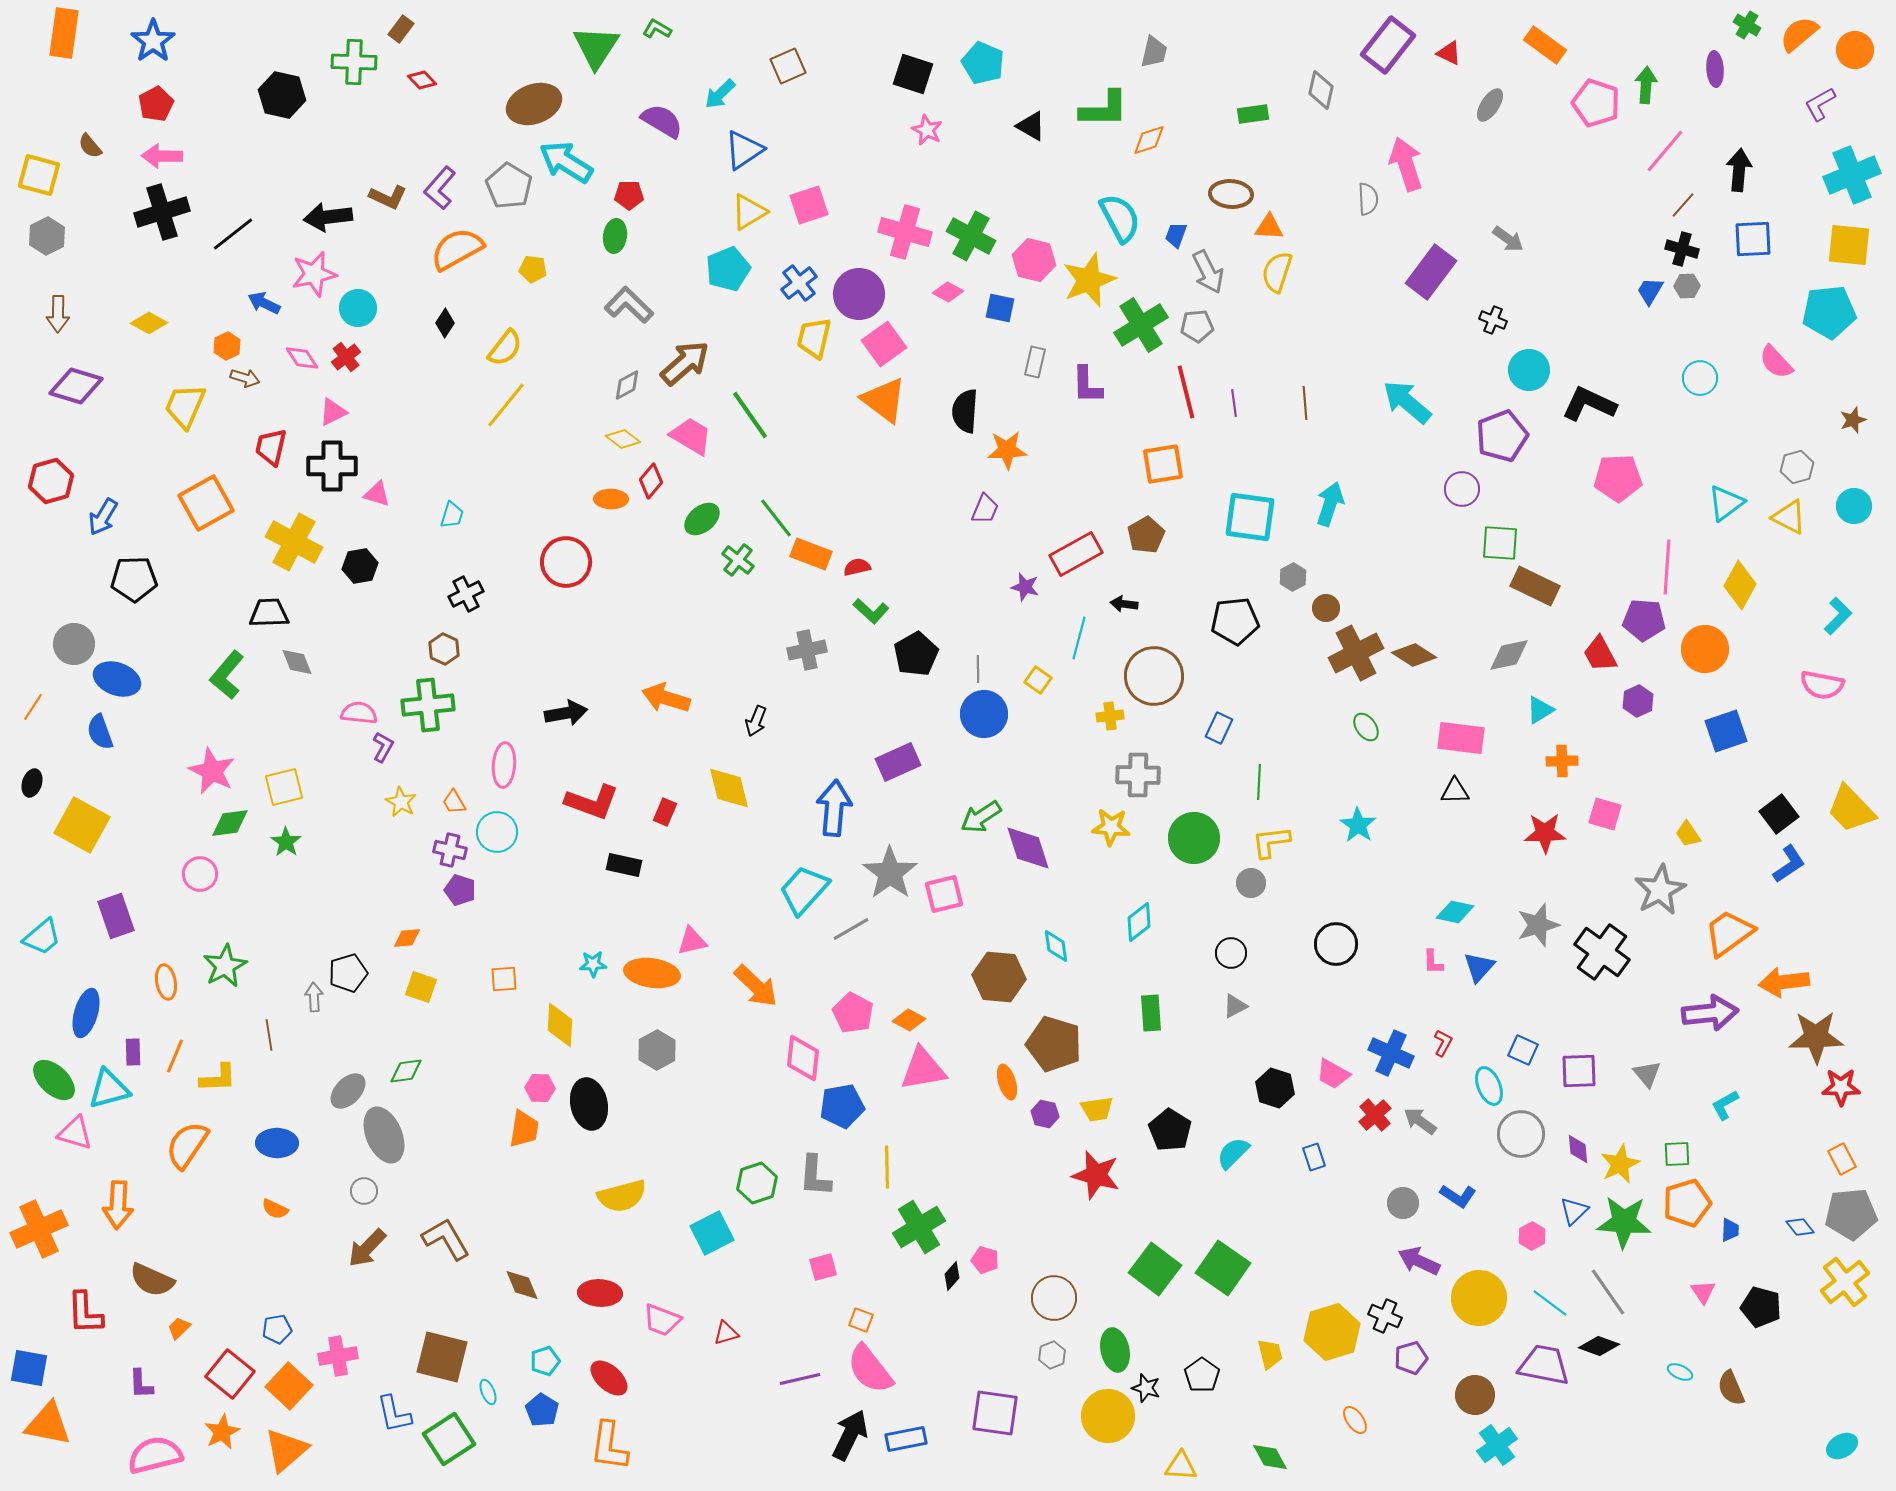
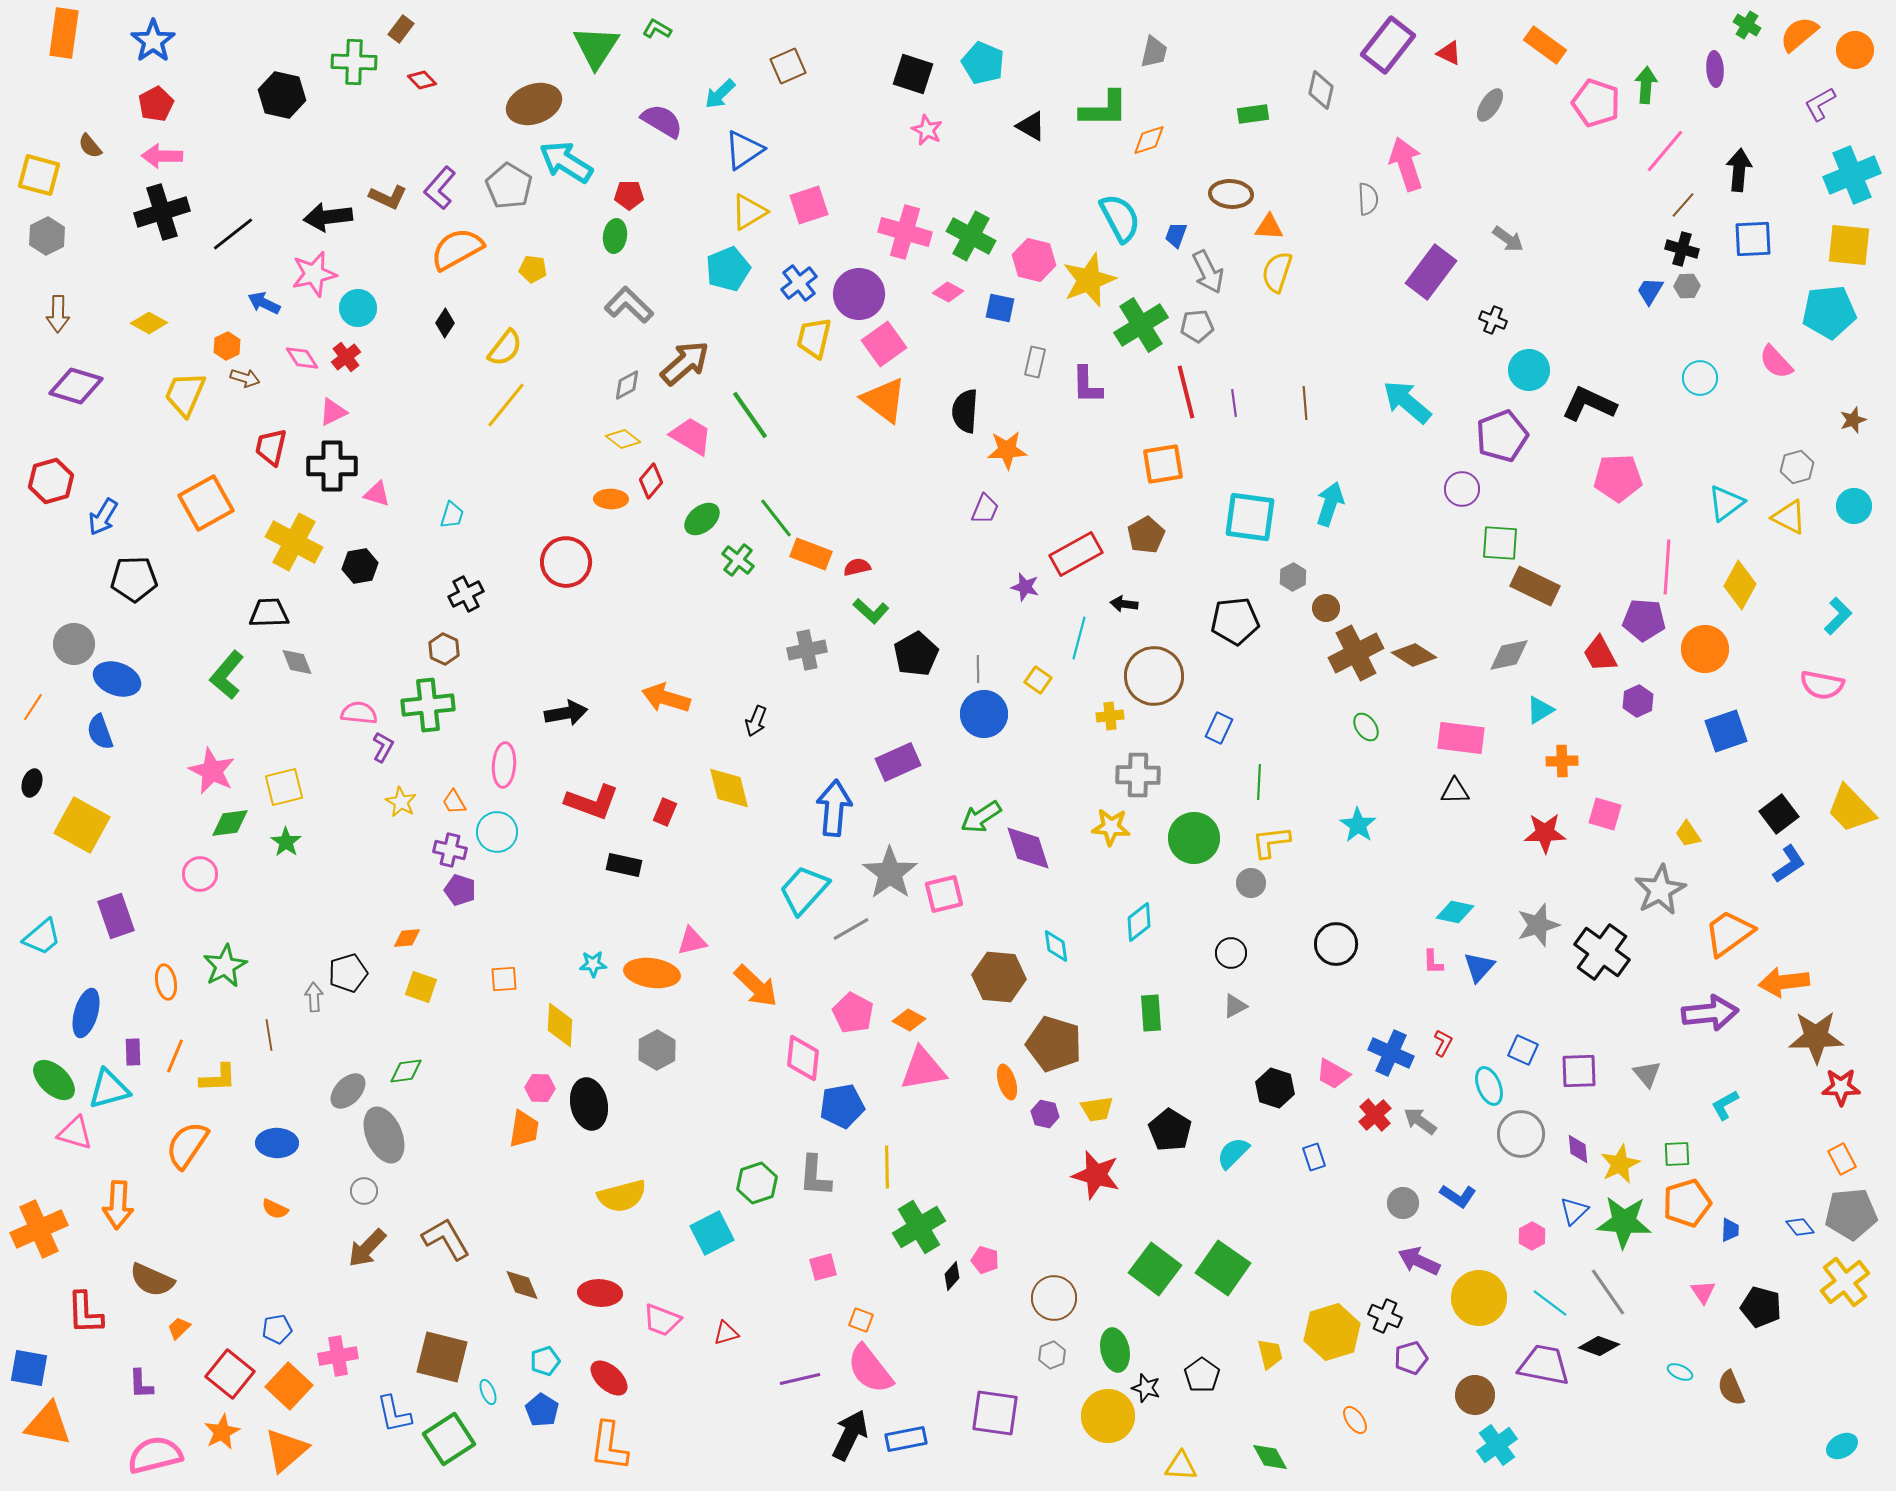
yellow trapezoid at (185, 406): moved 12 px up
